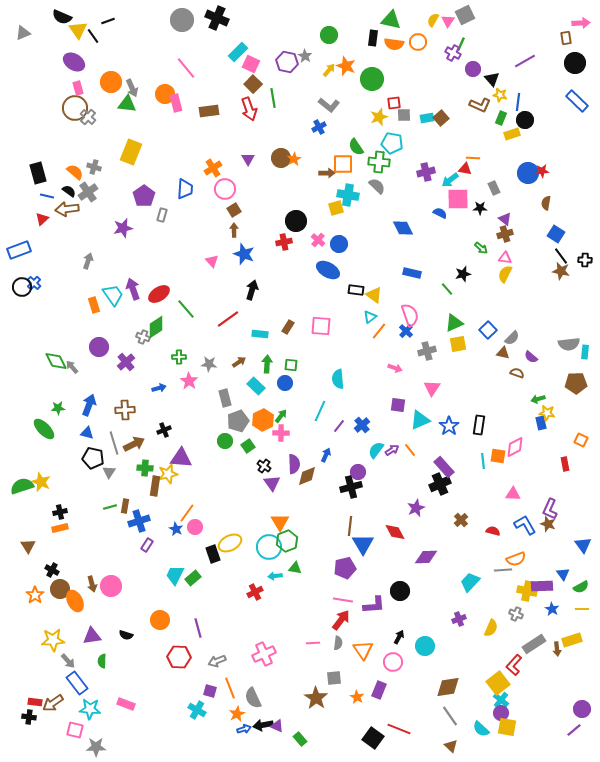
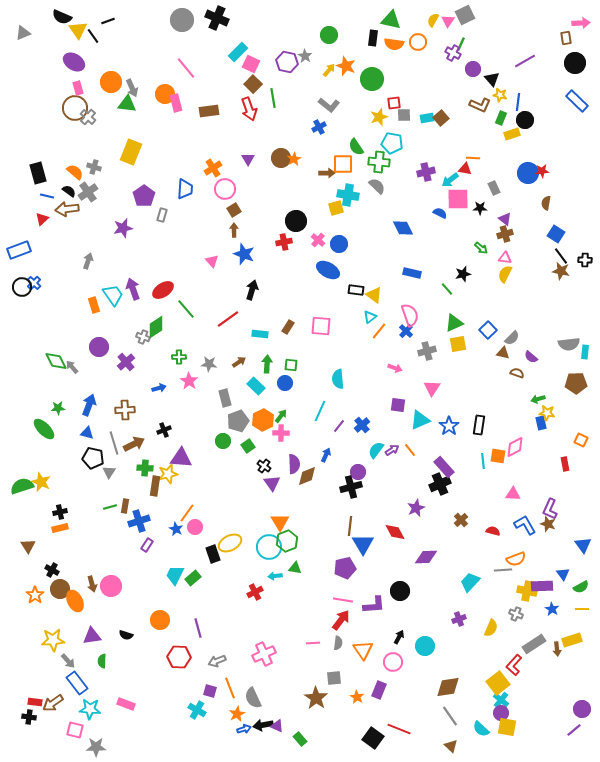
red ellipse at (159, 294): moved 4 px right, 4 px up
green circle at (225, 441): moved 2 px left
